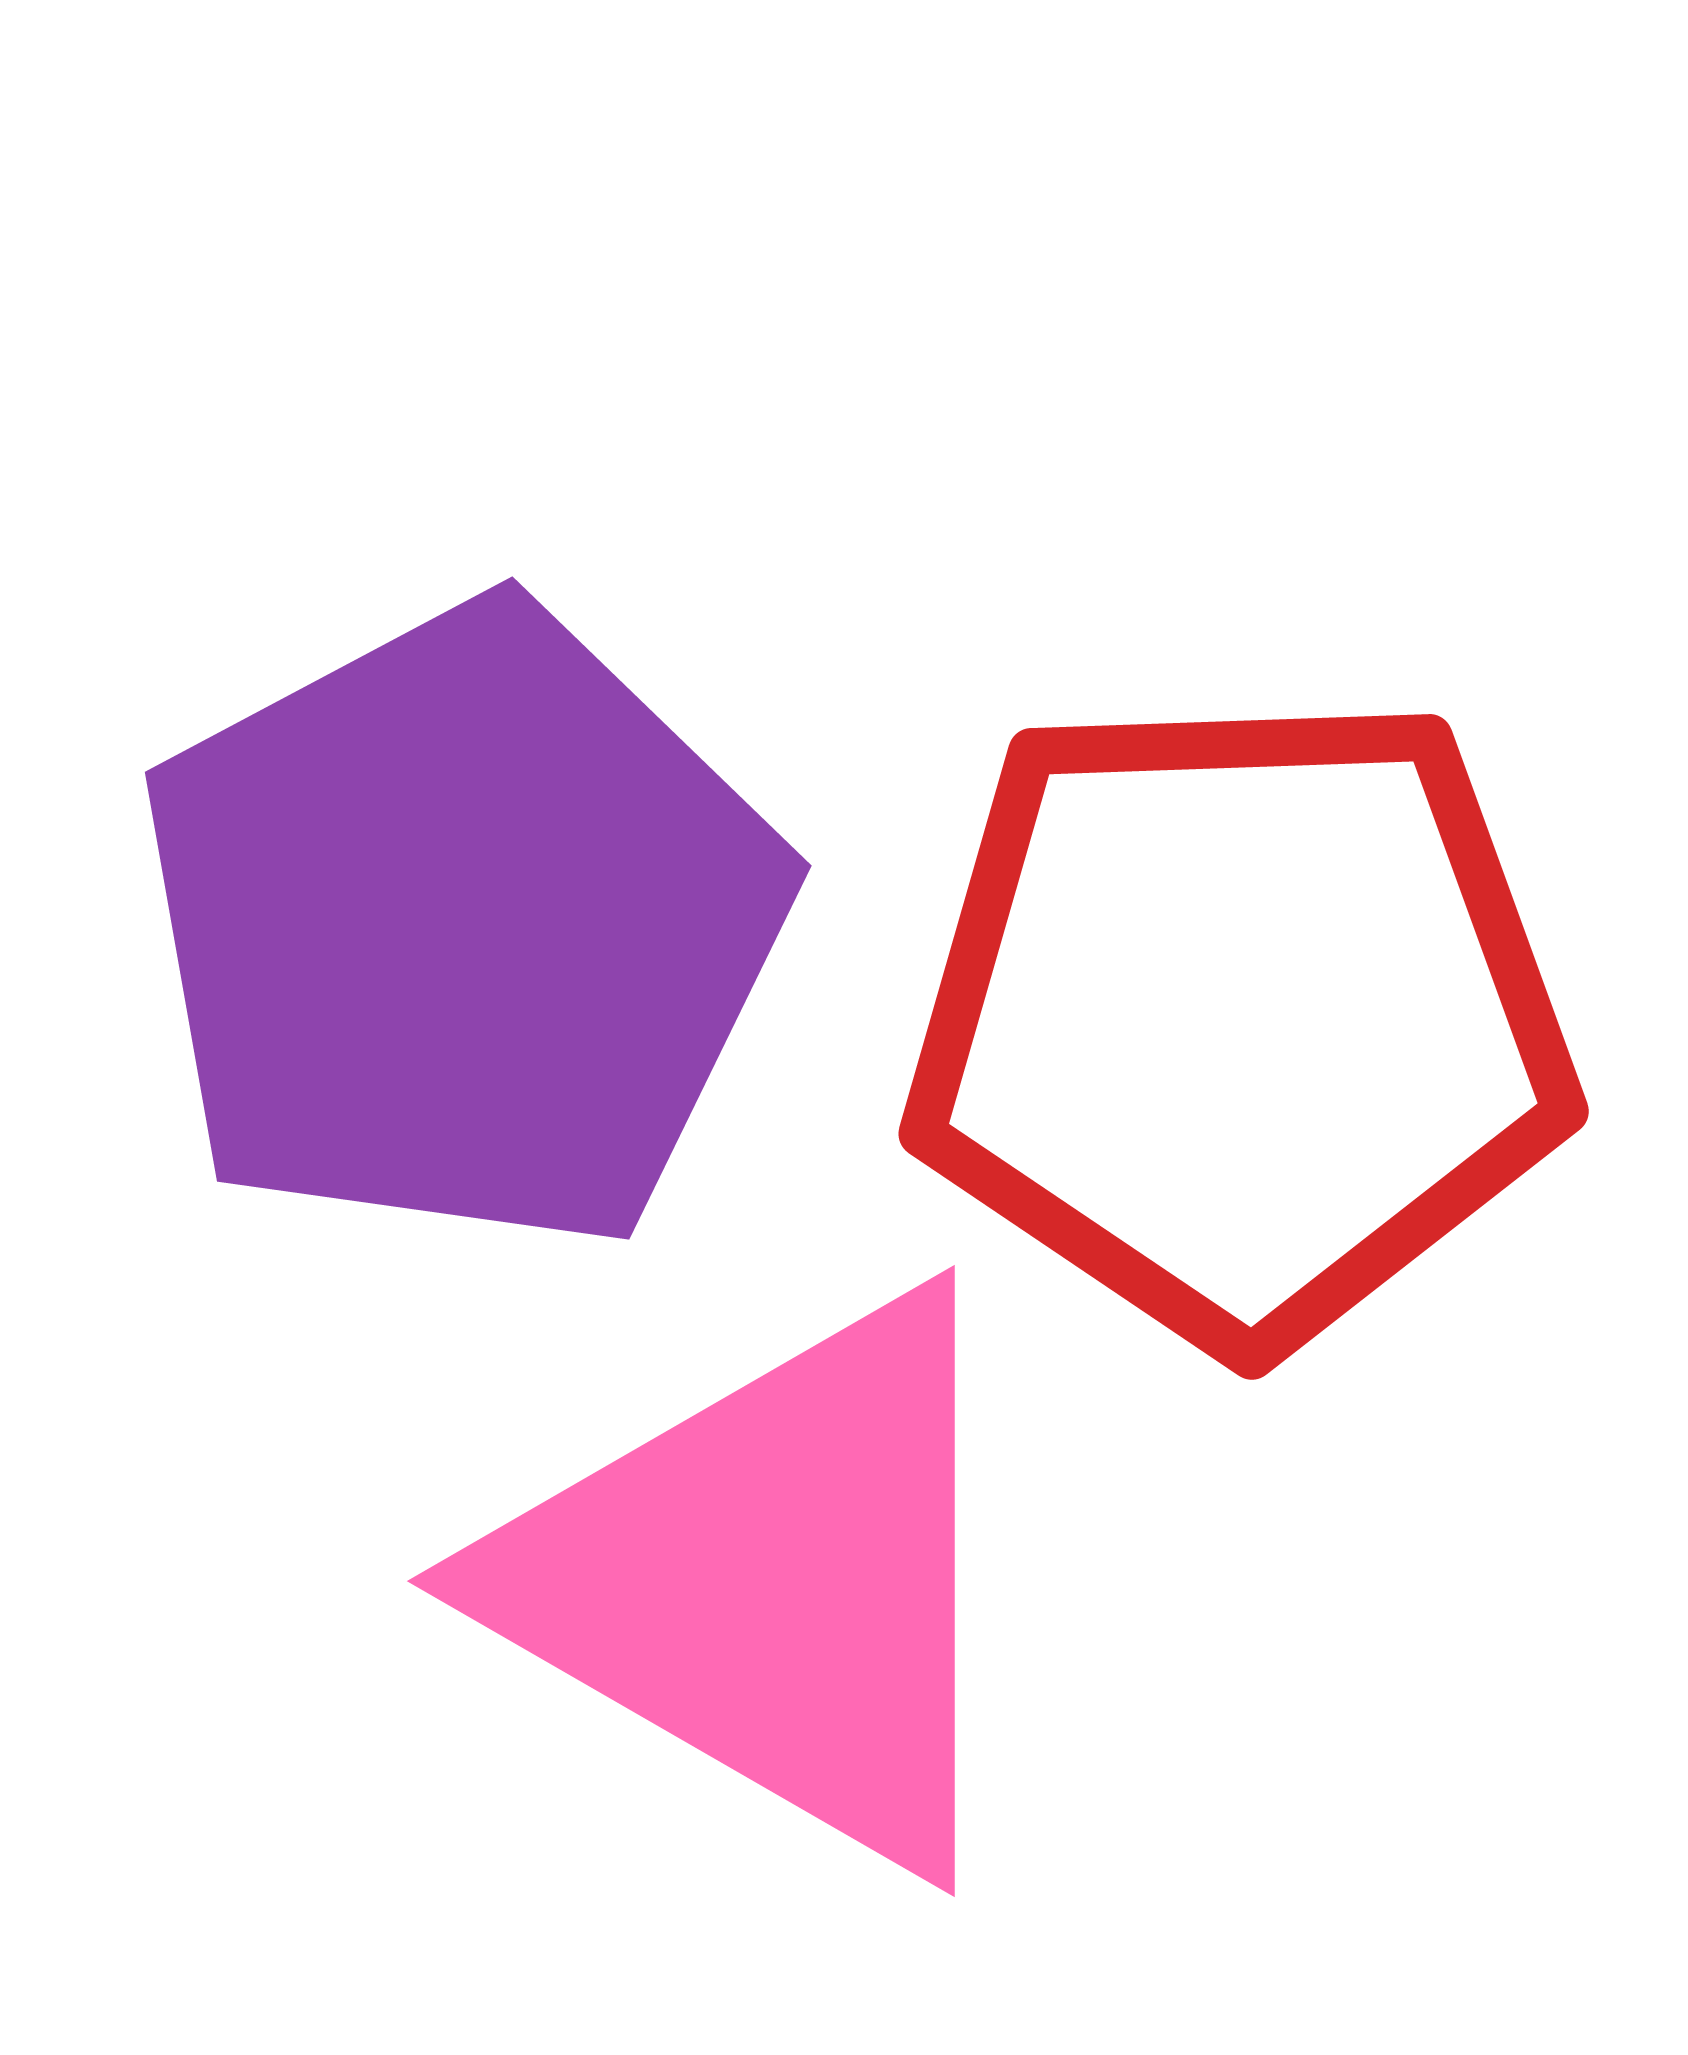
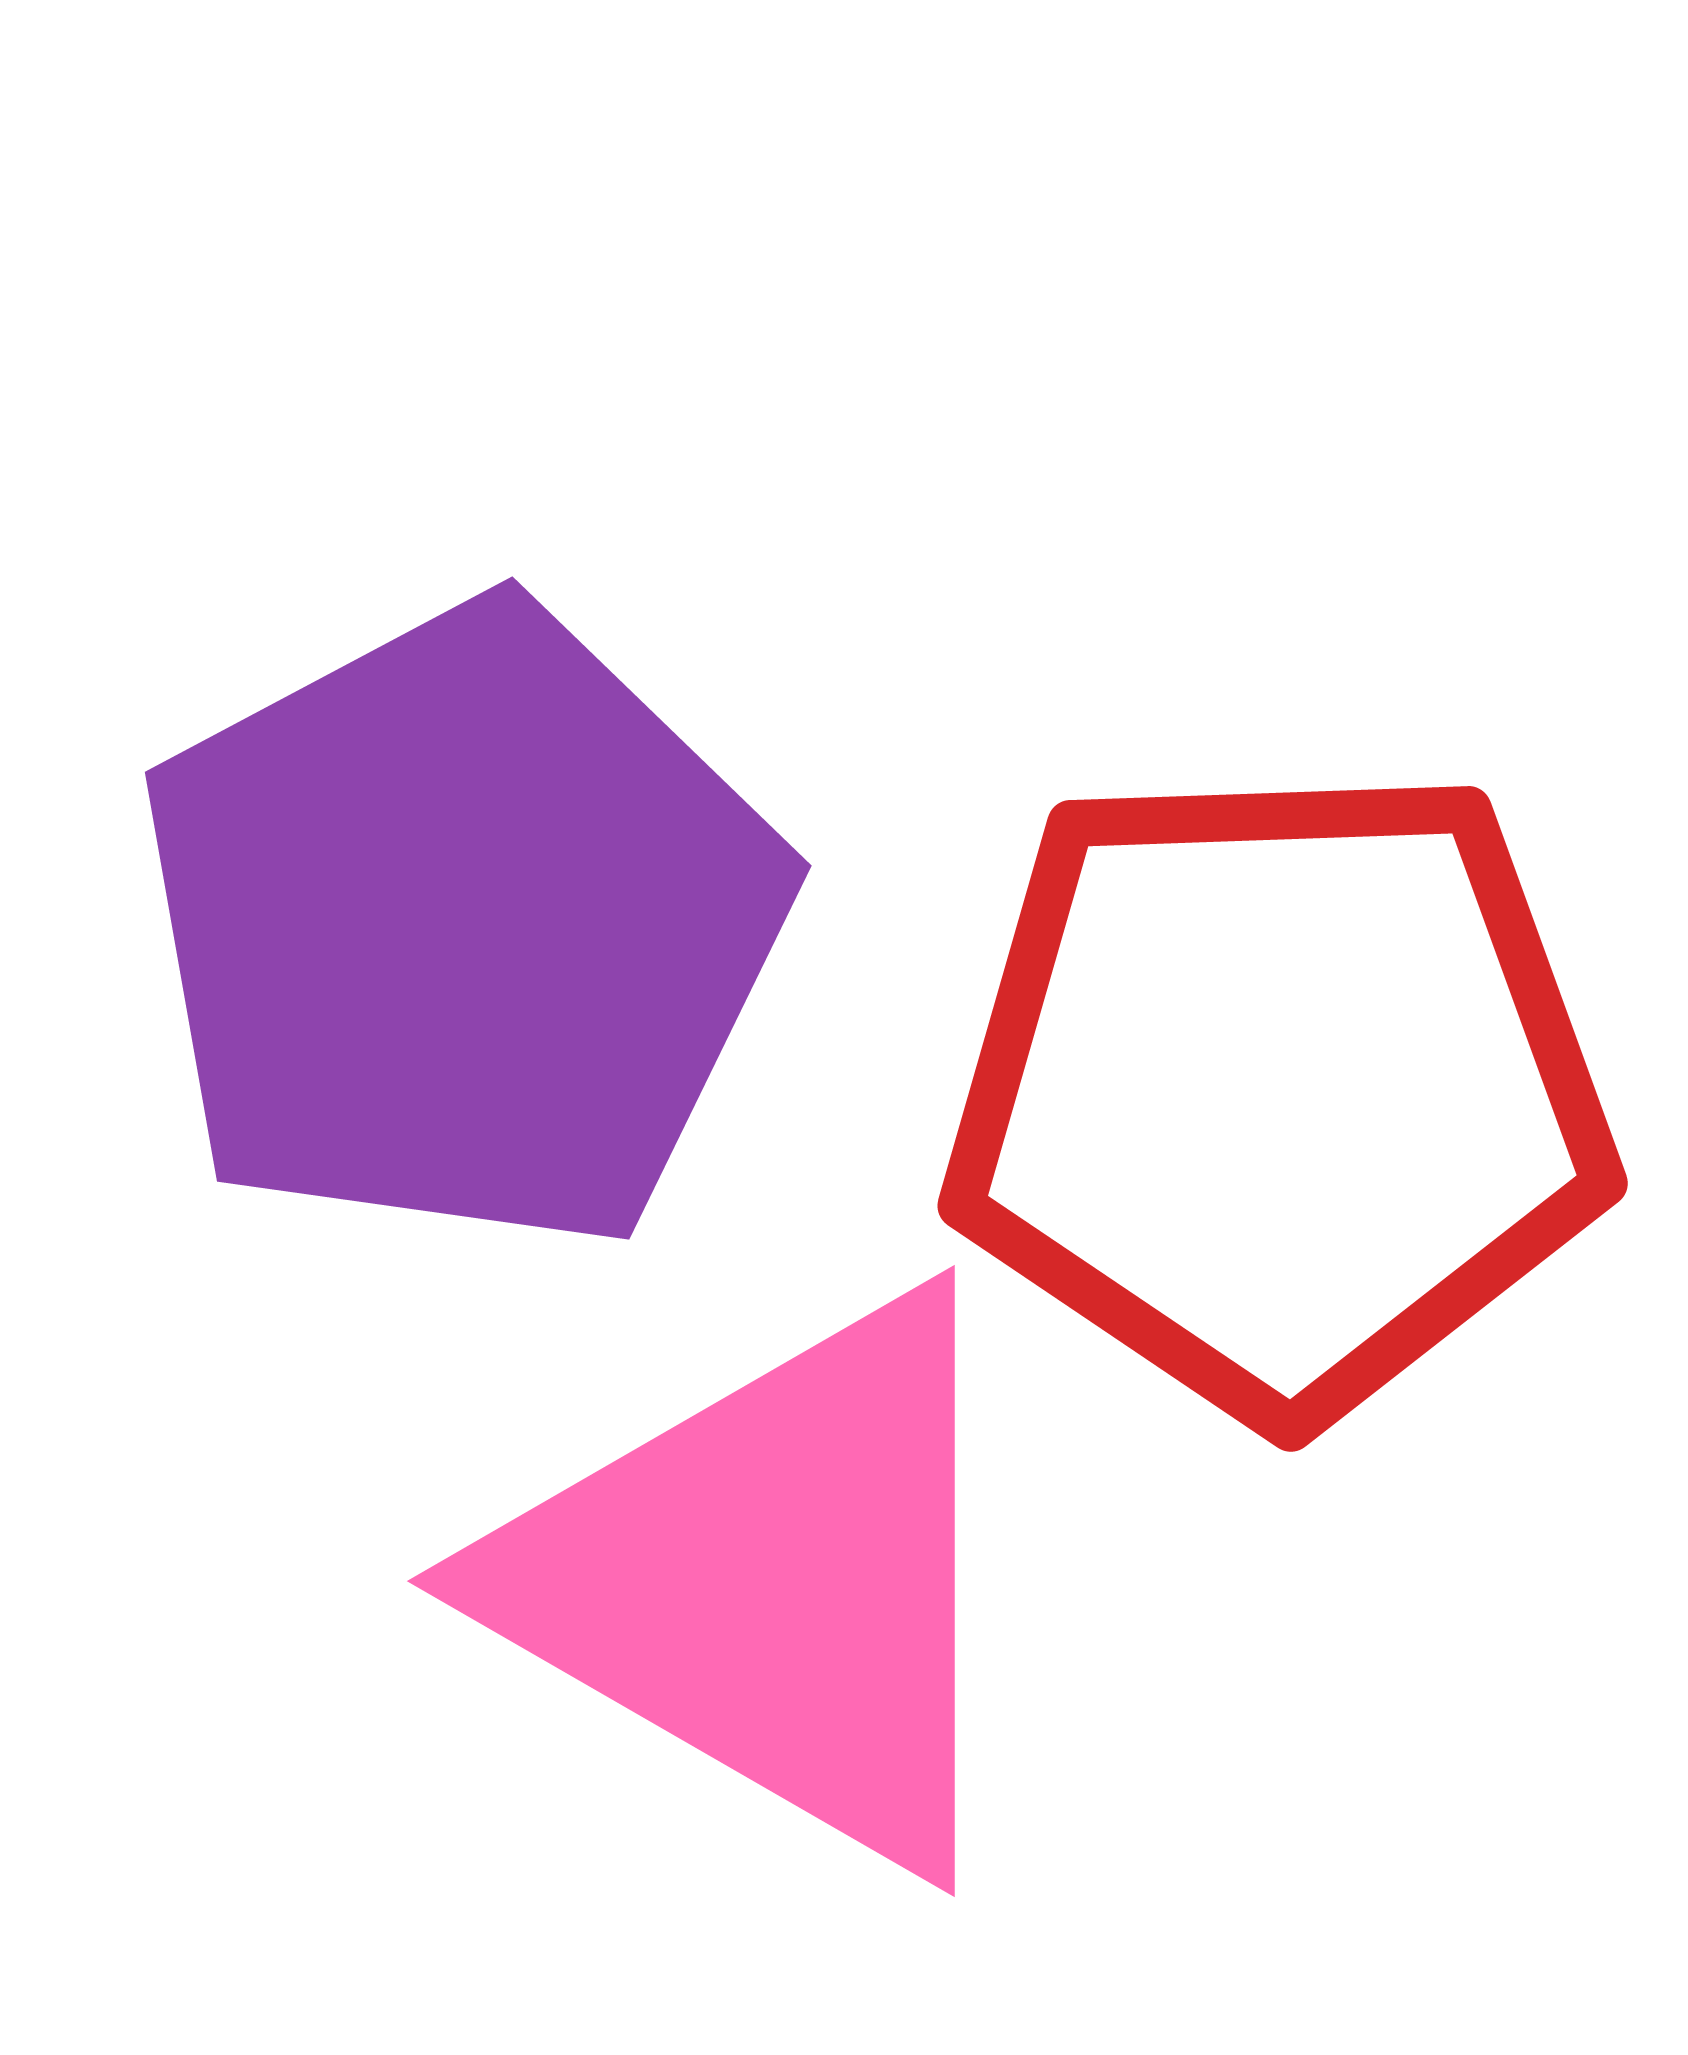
red pentagon: moved 39 px right, 72 px down
